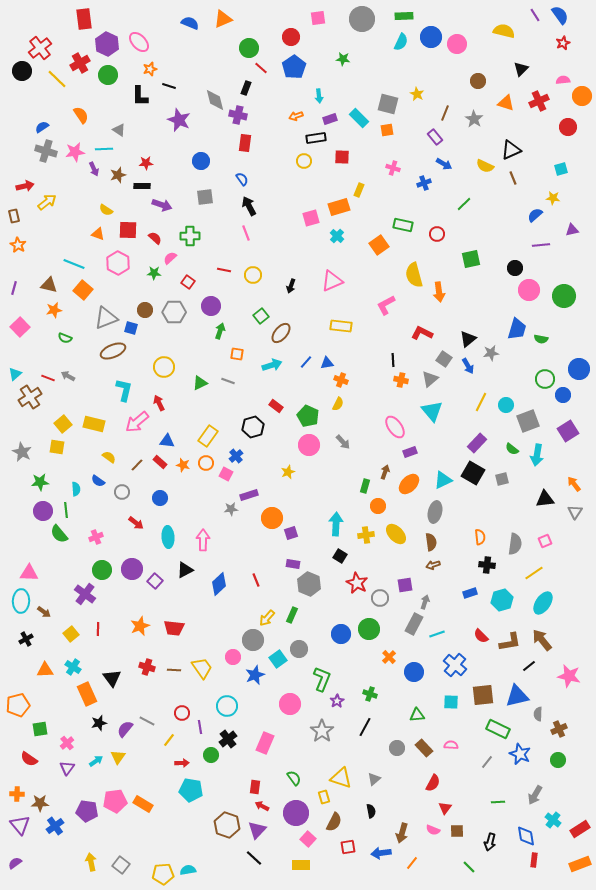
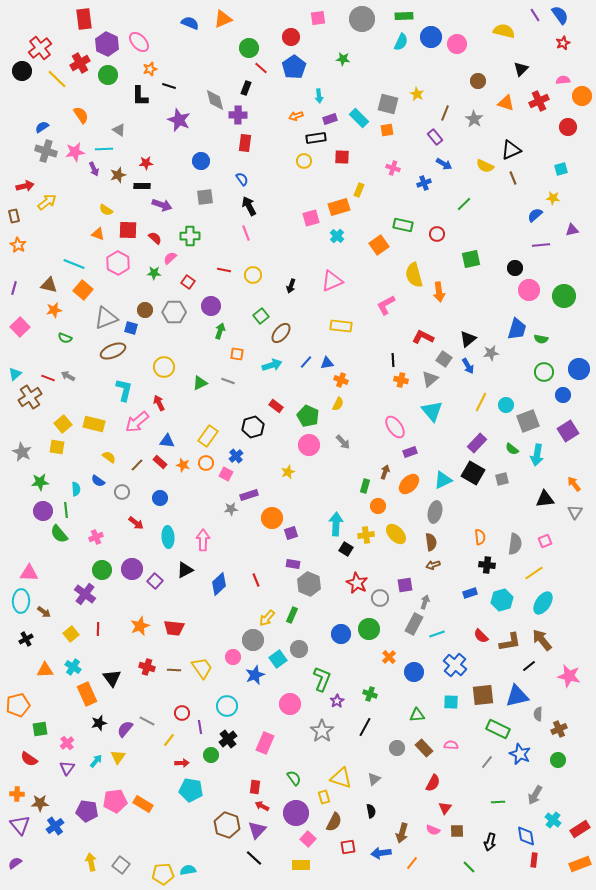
purple cross at (238, 115): rotated 12 degrees counterclockwise
red L-shape at (422, 333): moved 1 px right, 4 px down
green circle at (545, 379): moved 1 px left, 7 px up
black square at (340, 556): moved 6 px right, 7 px up
cyan arrow at (96, 761): rotated 16 degrees counterclockwise
